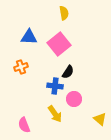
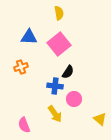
yellow semicircle: moved 5 px left
